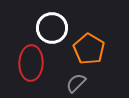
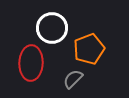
orange pentagon: rotated 20 degrees clockwise
gray semicircle: moved 3 px left, 4 px up
